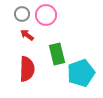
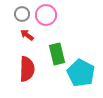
cyan pentagon: rotated 24 degrees counterclockwise
